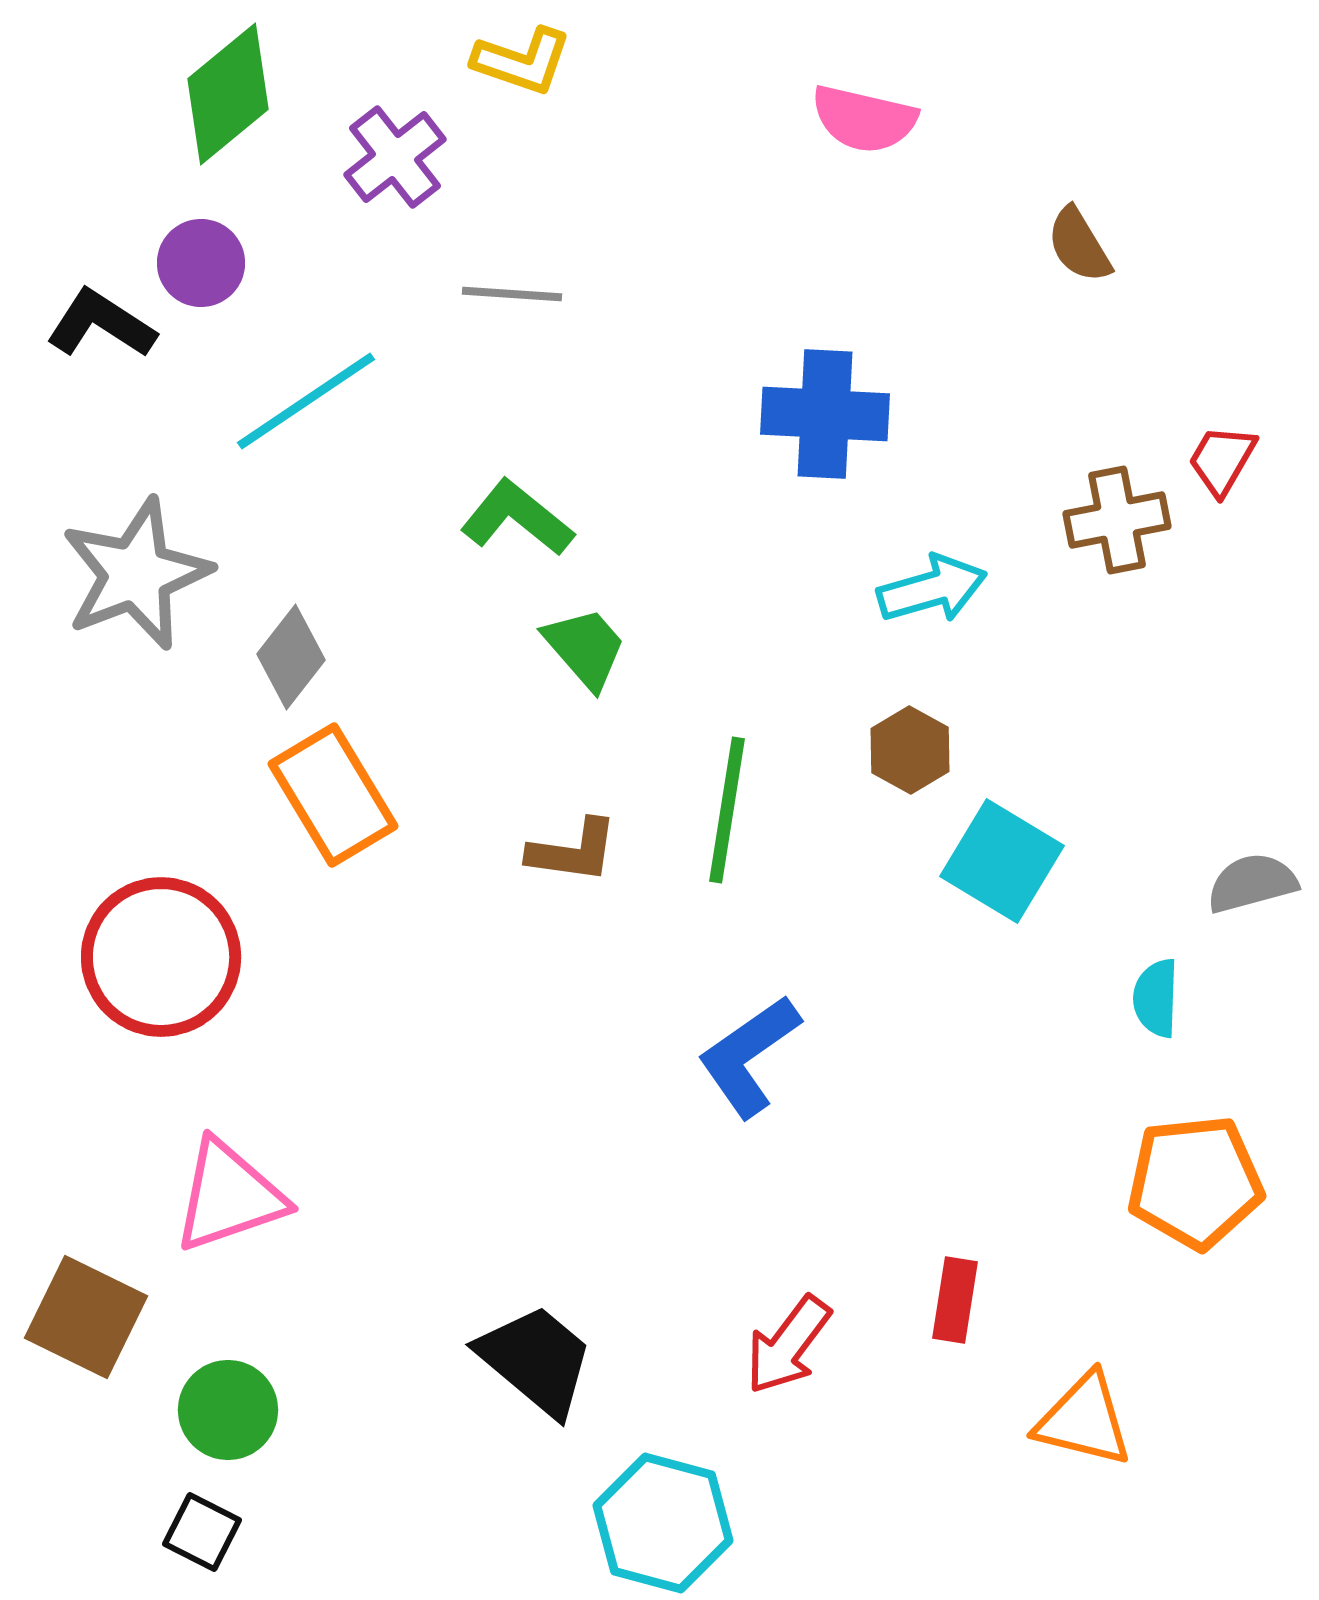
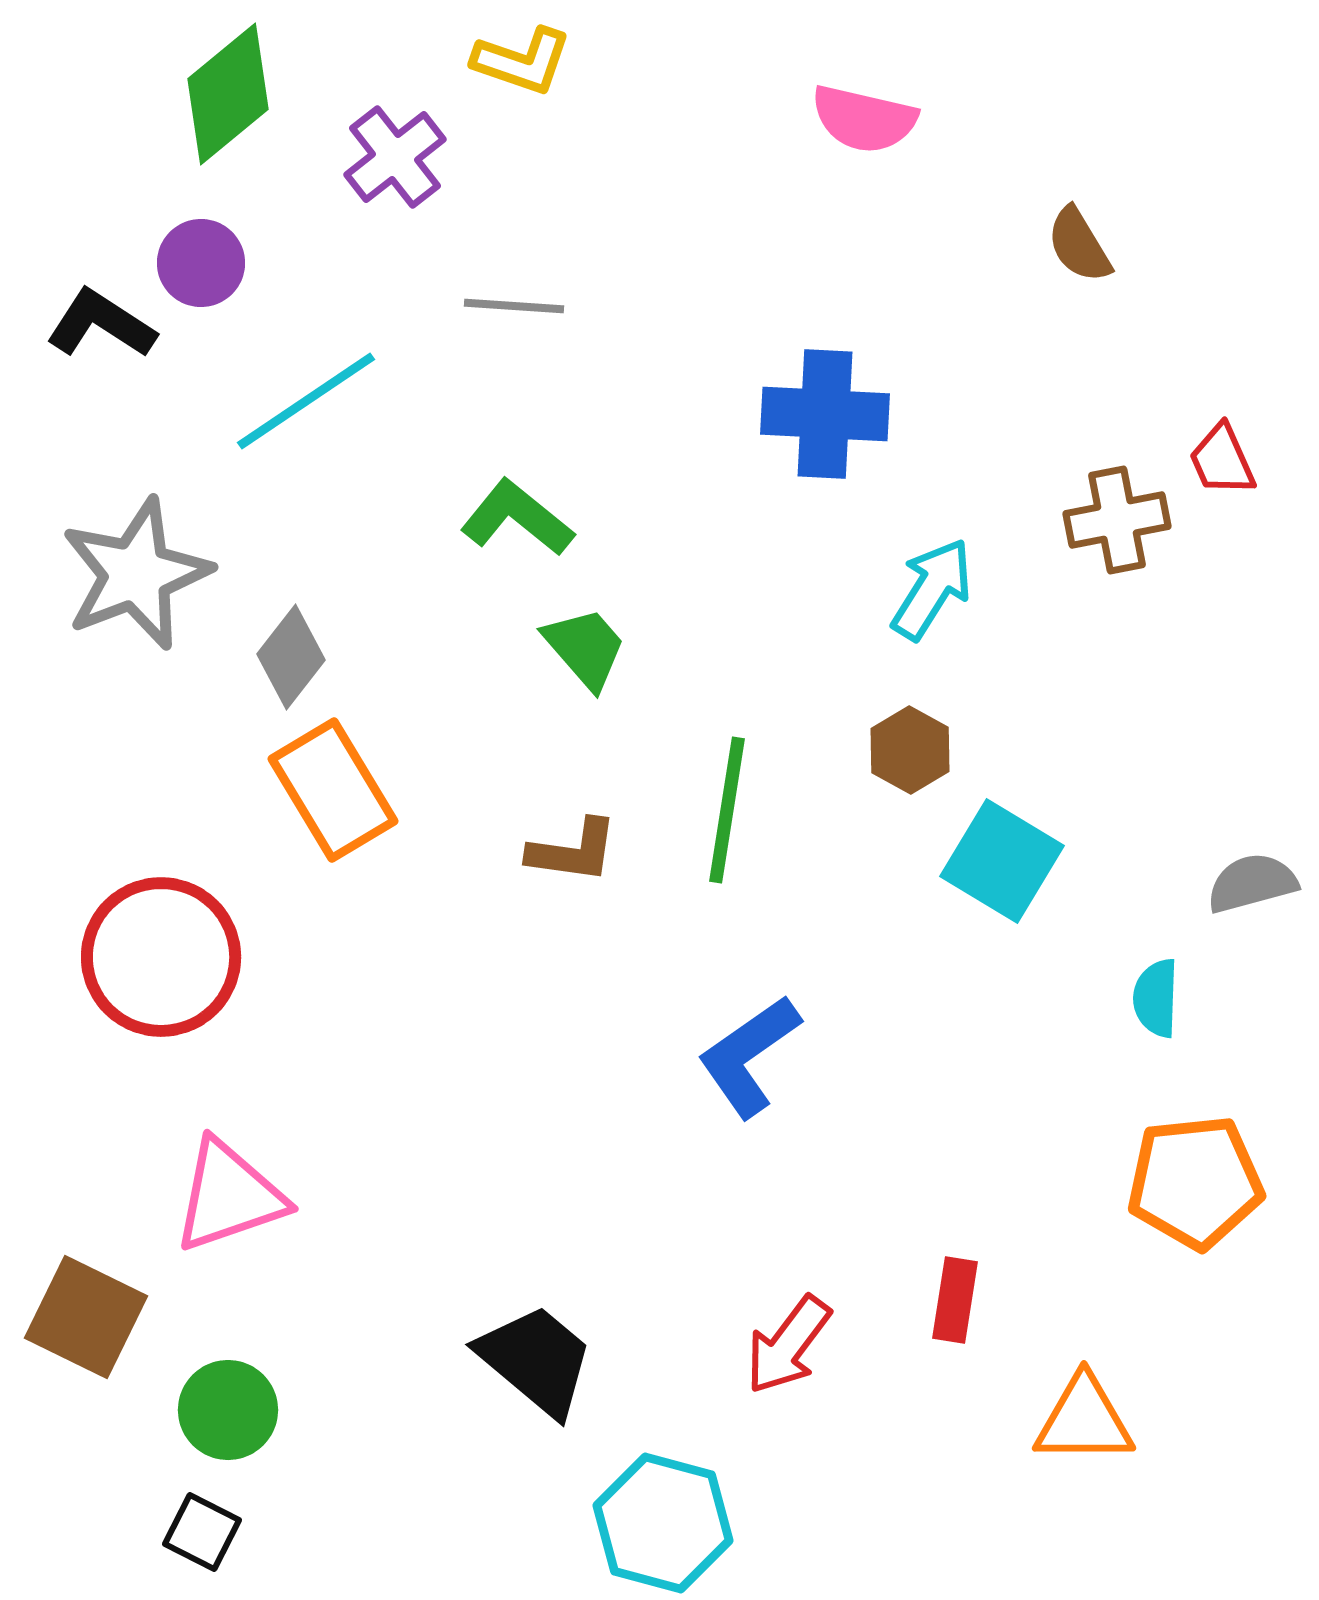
gray line: moved 2 px right, 12 px down
red trapezoid: rotated 54 degrees counterclockwise
cyan arrow: rotated 42 degrees counterclockwise
orange rectangle: moved 5 px up
orange triangle: rotated 14 degrees counterclockwise
